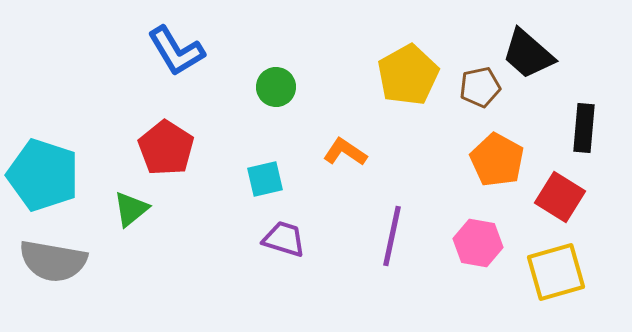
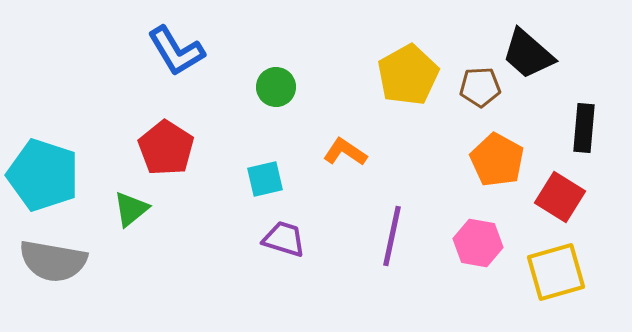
brown pentagon: rotated 9 degrees clockwise
